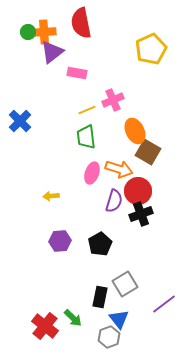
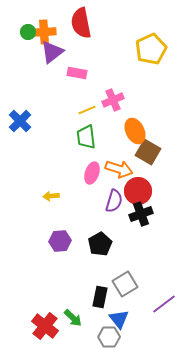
gray hexagon: rotated 20 degrees clockwise
